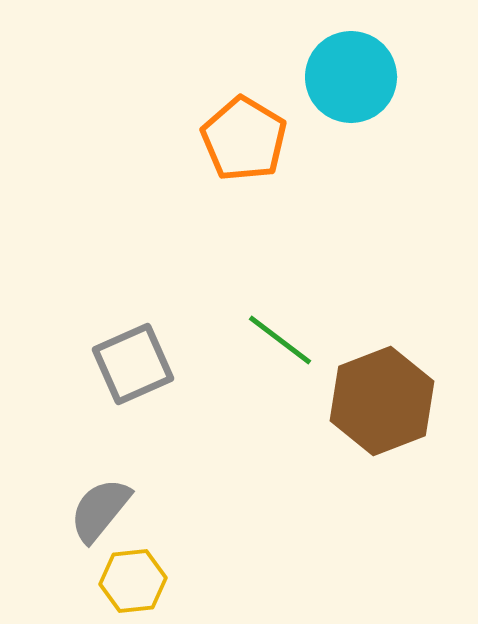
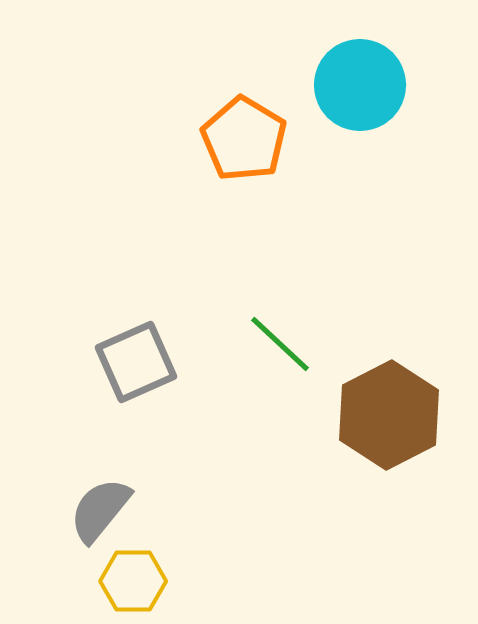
cyan circle: moved 9 px right, 8 px down
green line: moved 4 px down; rotated 6 degrees clockwise
gray square: moved 3 px right, 2 px up
brown hexagon: moved 7 px right, 14 px down; rotated 6 degrees counterclockwise
yellow hexagon: rotated 6 degrees clockwise
